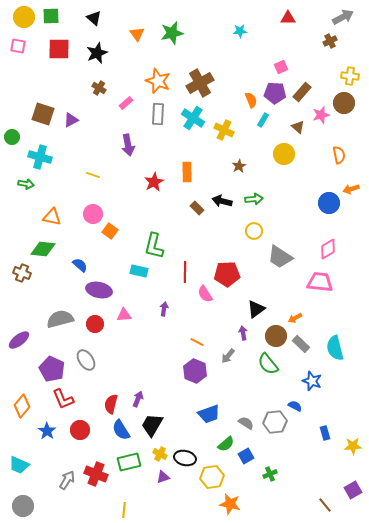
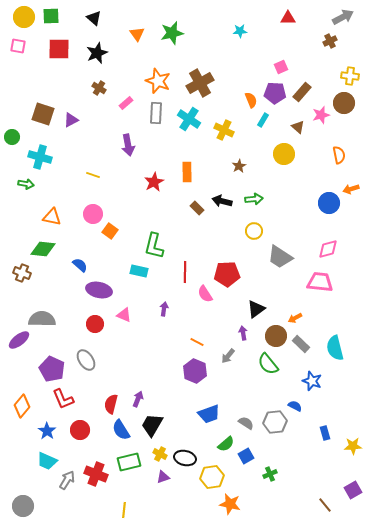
gray rectangle at (158, 114): moved 2 px left, 1 px up
cyan cross at (193, 118): moved 4 px left, 1 px down
pink diamond at (328, 249): rotated 15 degrees clockwise
pink triangle at (124, 315): rotated 28 degrees clockwise
gray semicircle at (60, 319): moved 18 px left; rotated 16 degrees clockwise
cyan trapezoid at (19, 465): moved 28 px right, 4 px up
